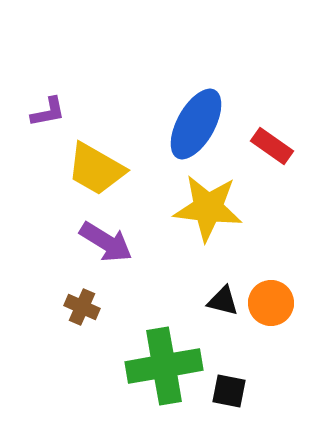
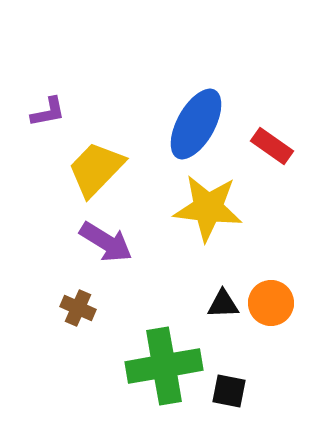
yellow trapezoid: rotated 104 degrees clockwise
black triangle: moved 3 px down; rotated 16 degrees counterclockwise
brown cross: moved 4 px left, 1 px down
